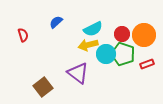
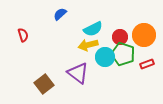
blue semicircle: moved 4 px right, 8 px up
red circle: moved 2 px left, 3 px down
cyan circle: moved 1 px left, 3 px down
brown square: moved 1 px right, 3 px up
